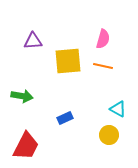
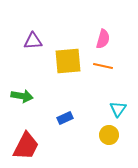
cyan triangle: rotated 36 degrees clockwise
